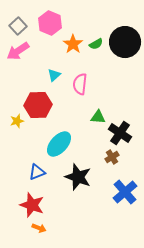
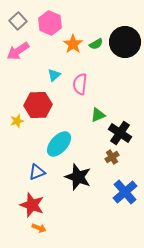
gray square: moved 5 px up
green triangle: moved 2 px up; rotated 28 degrees counterclockwise
